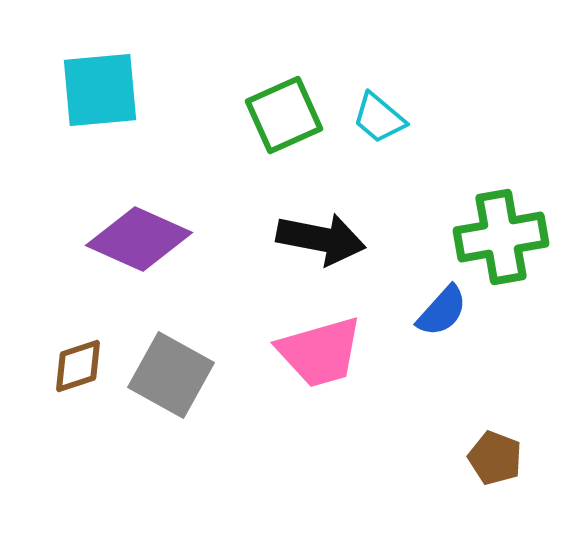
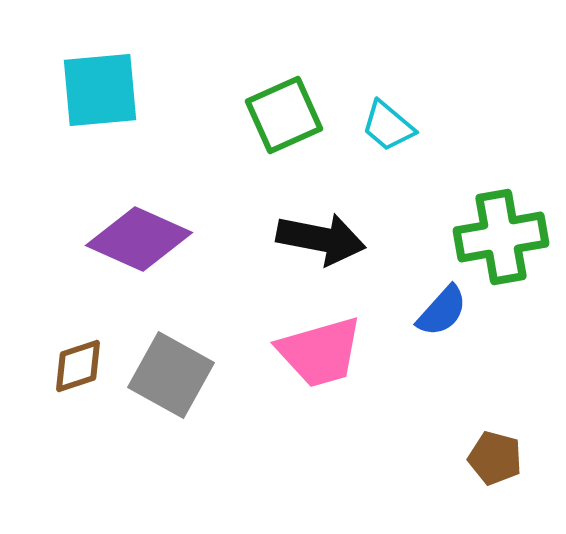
cyan trapezoid: moved 9 px right, 8 px down
brown pentagon: rotated 6 degrees counterclockwise
